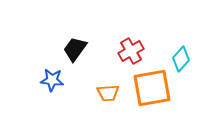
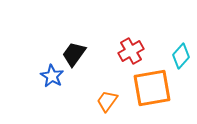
black trapezoid: moved 1 px left, 5 px down
cyan diamond: moved 3 px up
blue star: moved 4 px up; rotated 25 degrees clockwise
orange trapezoid: moved 1 px left, 8 px down; rotated 130 degrees clockwise
